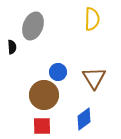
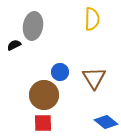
gray ellipse: rotated 12 degrees counterclockwise
black semicircle: moved 2 px right, 2 px up; rotated 112 degrees counterclockwise
blue circle: moved 2 px right
blue diamond: moved 22 px right, 3 px down; rotated 75 degrees clockwise
red square: moved 1 px right, 3 px up
